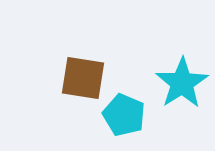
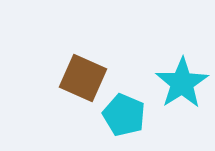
brown square: rotated 15 degrees clockwise
